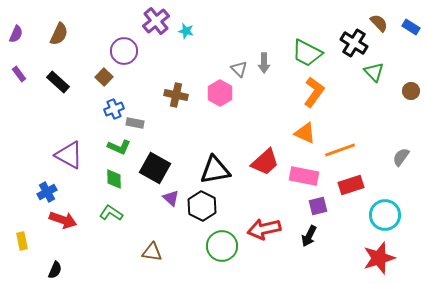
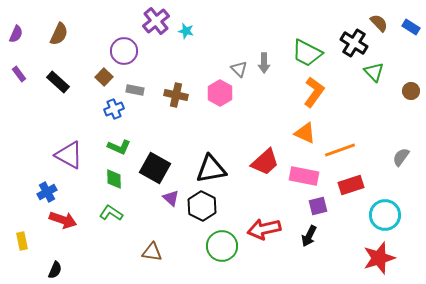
gray rectangle at (135, 123): moved 33 px up
black triangle at (215, 170): moved 4 px left, 1 px up
